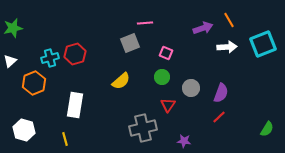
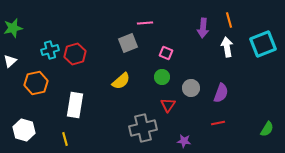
orange line: rotated 14 degrees clockwise
purple arrow: rotated 114 degrees clockwise
gray square: moved 2 px left
white arrow: rotated 96 degrees counterclockwise
cyan cross: moved 8 px up
orange hexagon: moved 2 px right; rotated 10 degrees clockwise
red line: moved 1 px left, 6 px down; rotated 32 degrees clockwise
